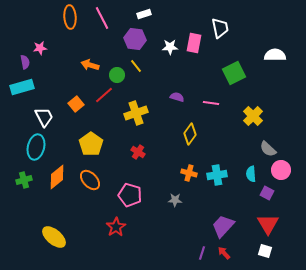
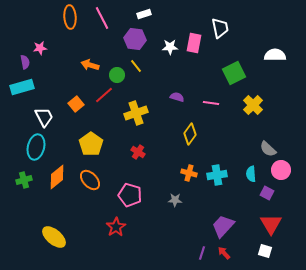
yellow cross at (253, 116): moved 11 px up
red triangle at (268, 224): moved 3 px right
